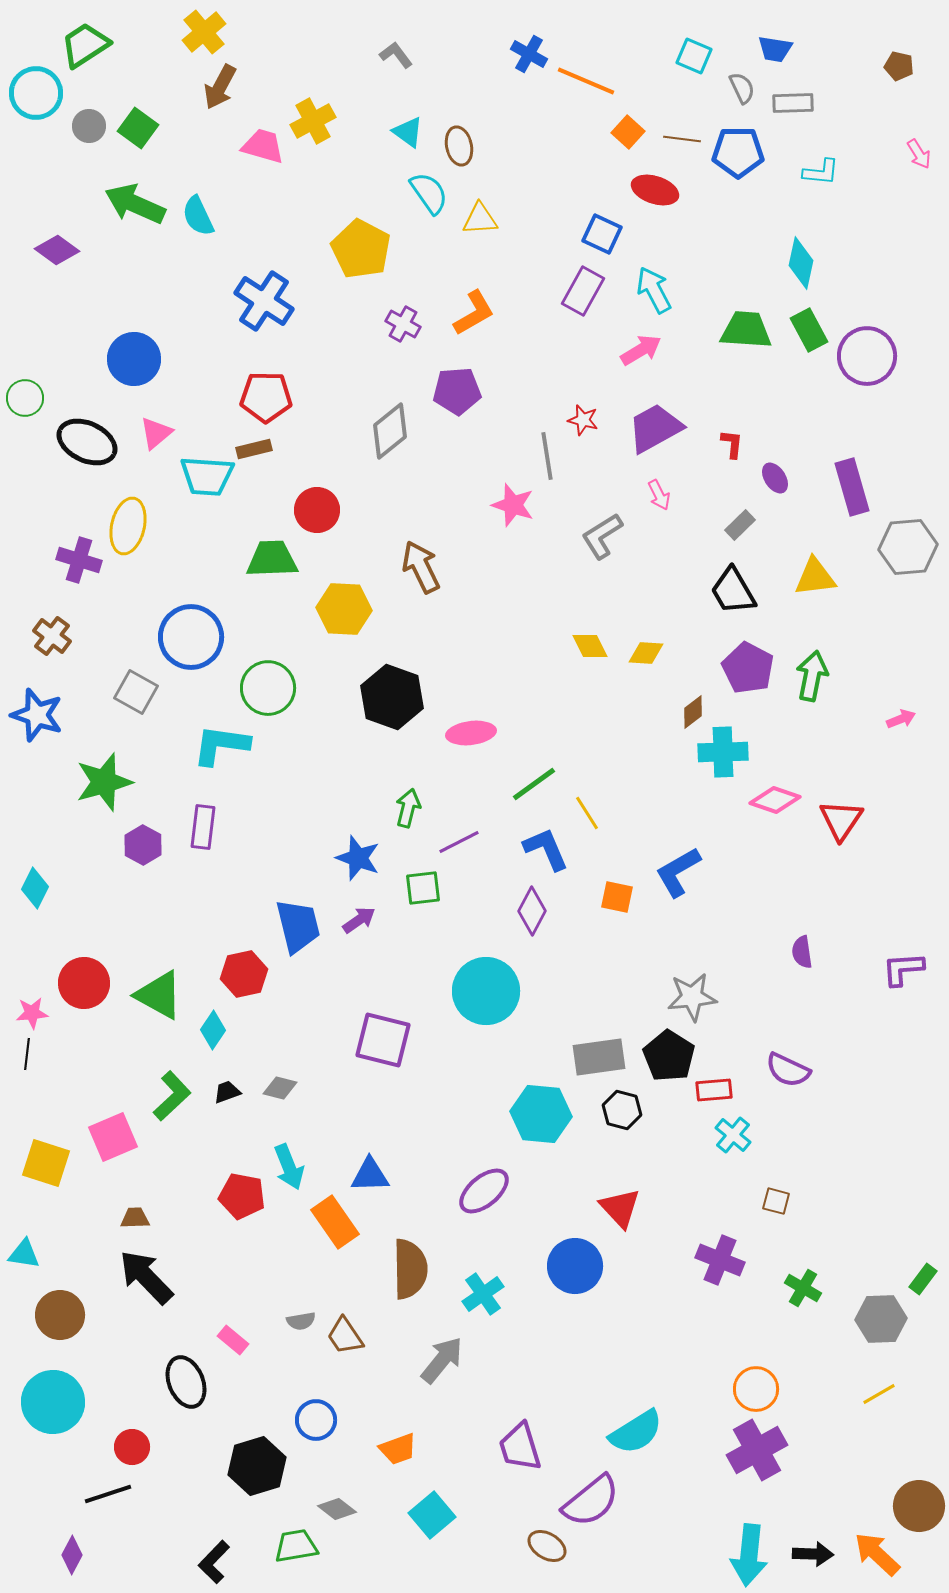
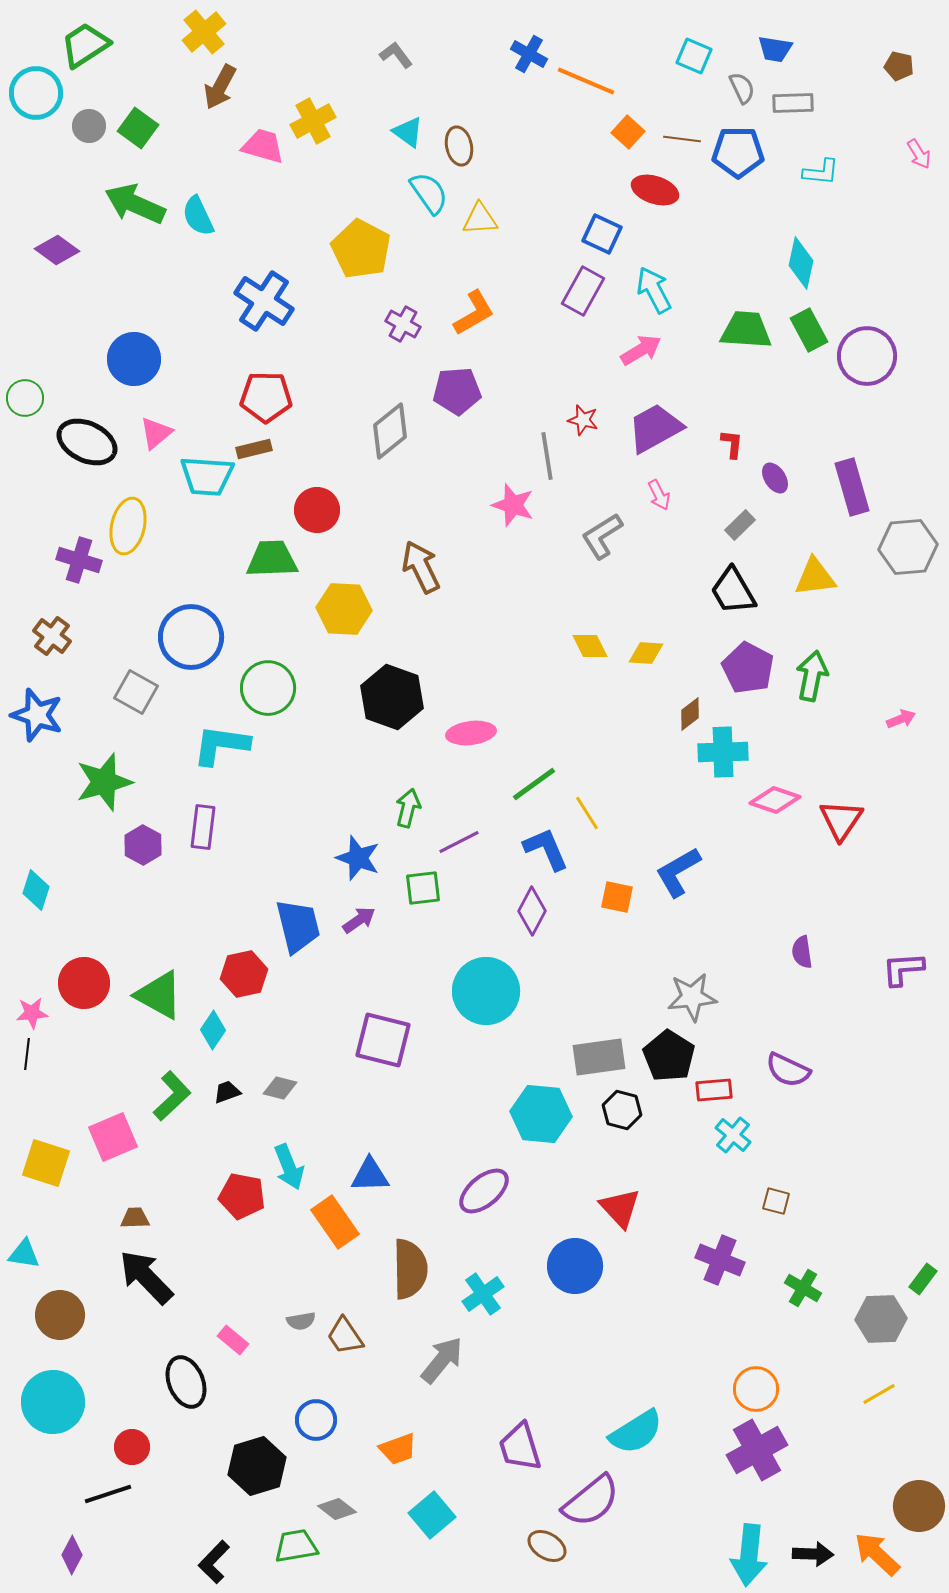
brown diamond at (693, 712): moved 3 px left, 2 px down
cyan diamond at (35, 888): moved 1 px right, 2 px down; rotated 9 degrees counterclockwise
